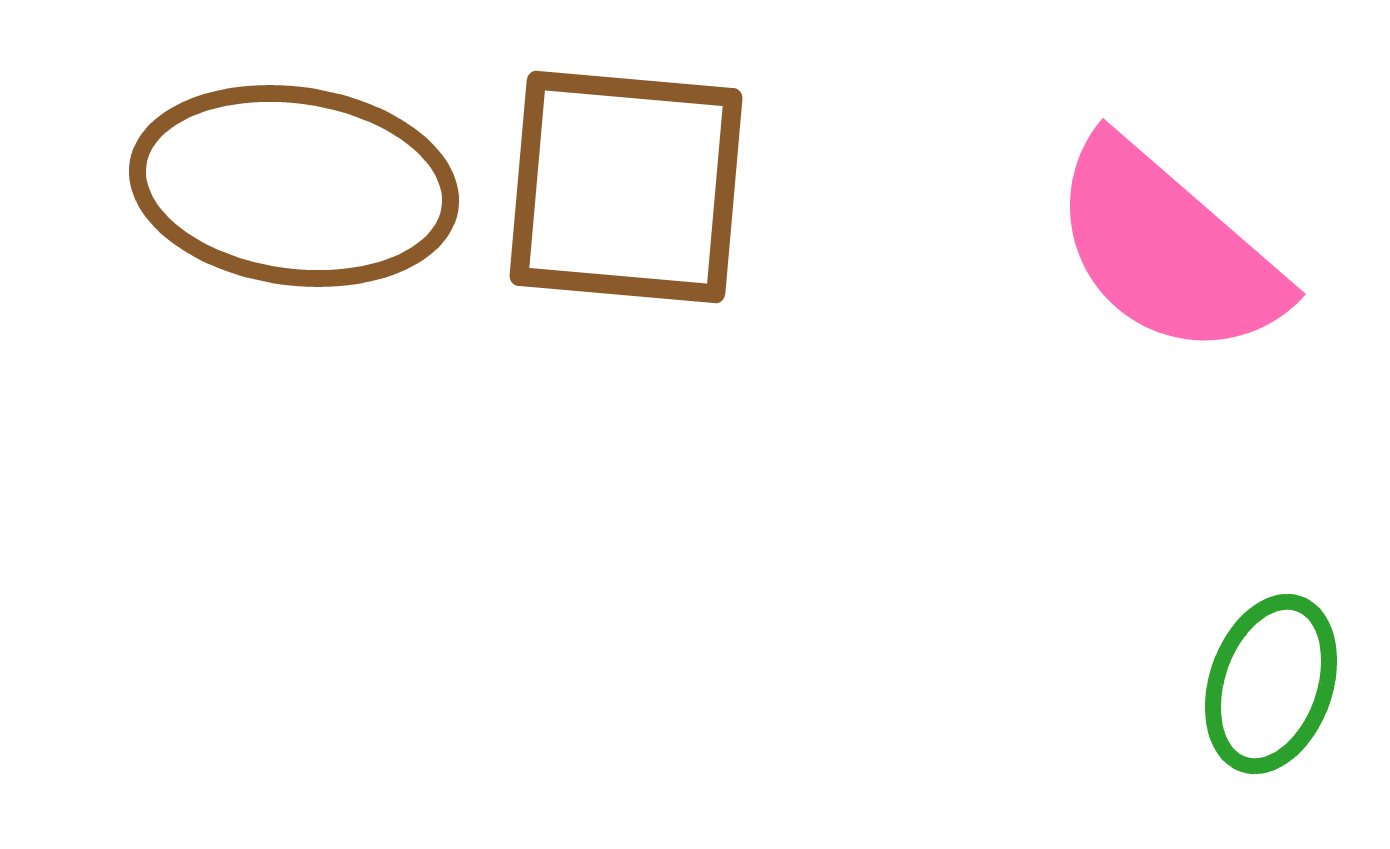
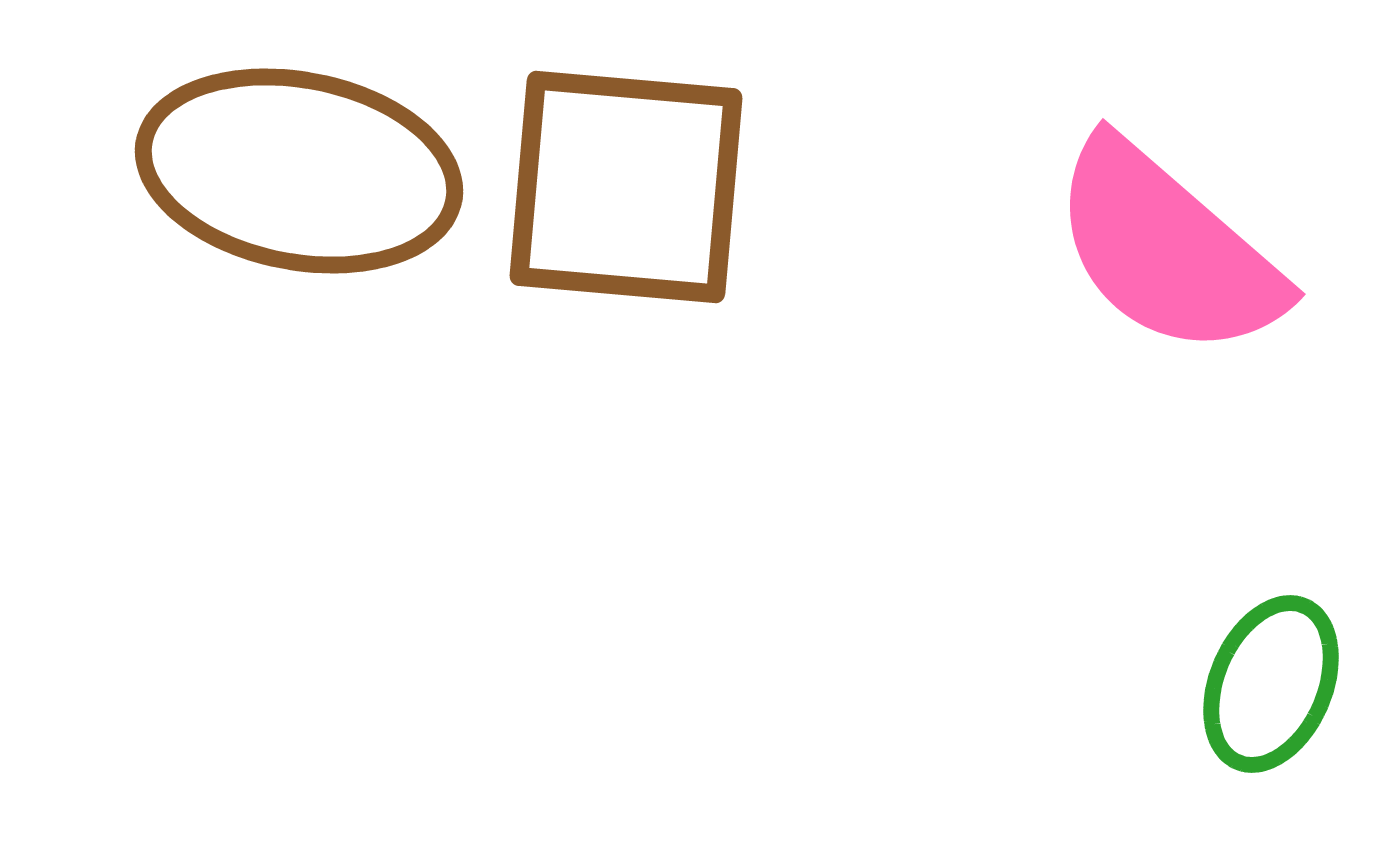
brown ellipse: moved 5 px right, 15 px up; rotated 3 degrees clockwise
green ellipse: rotated 4 degrees clockwise
